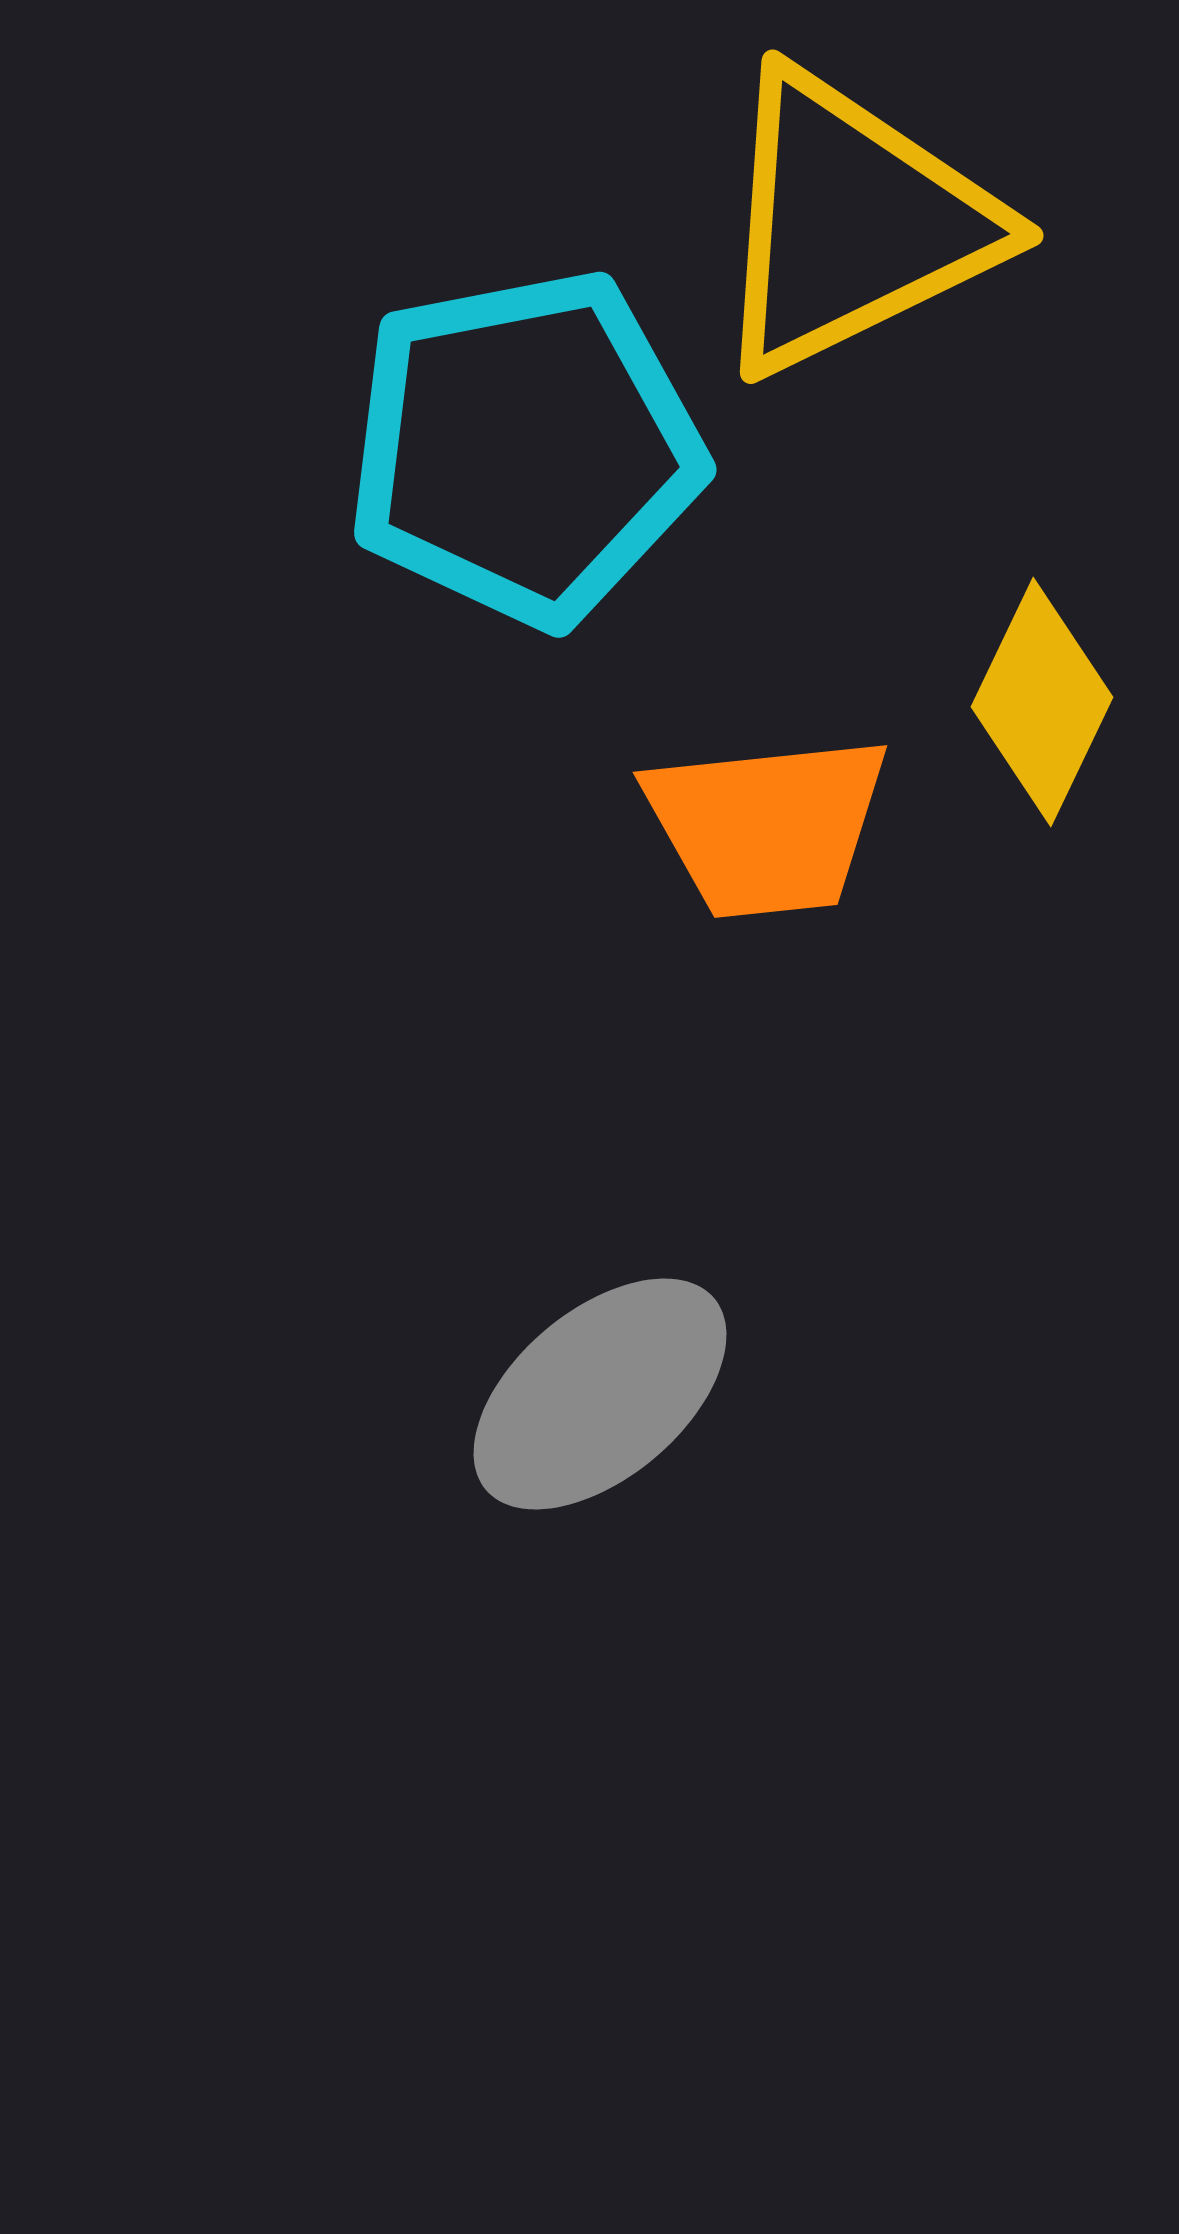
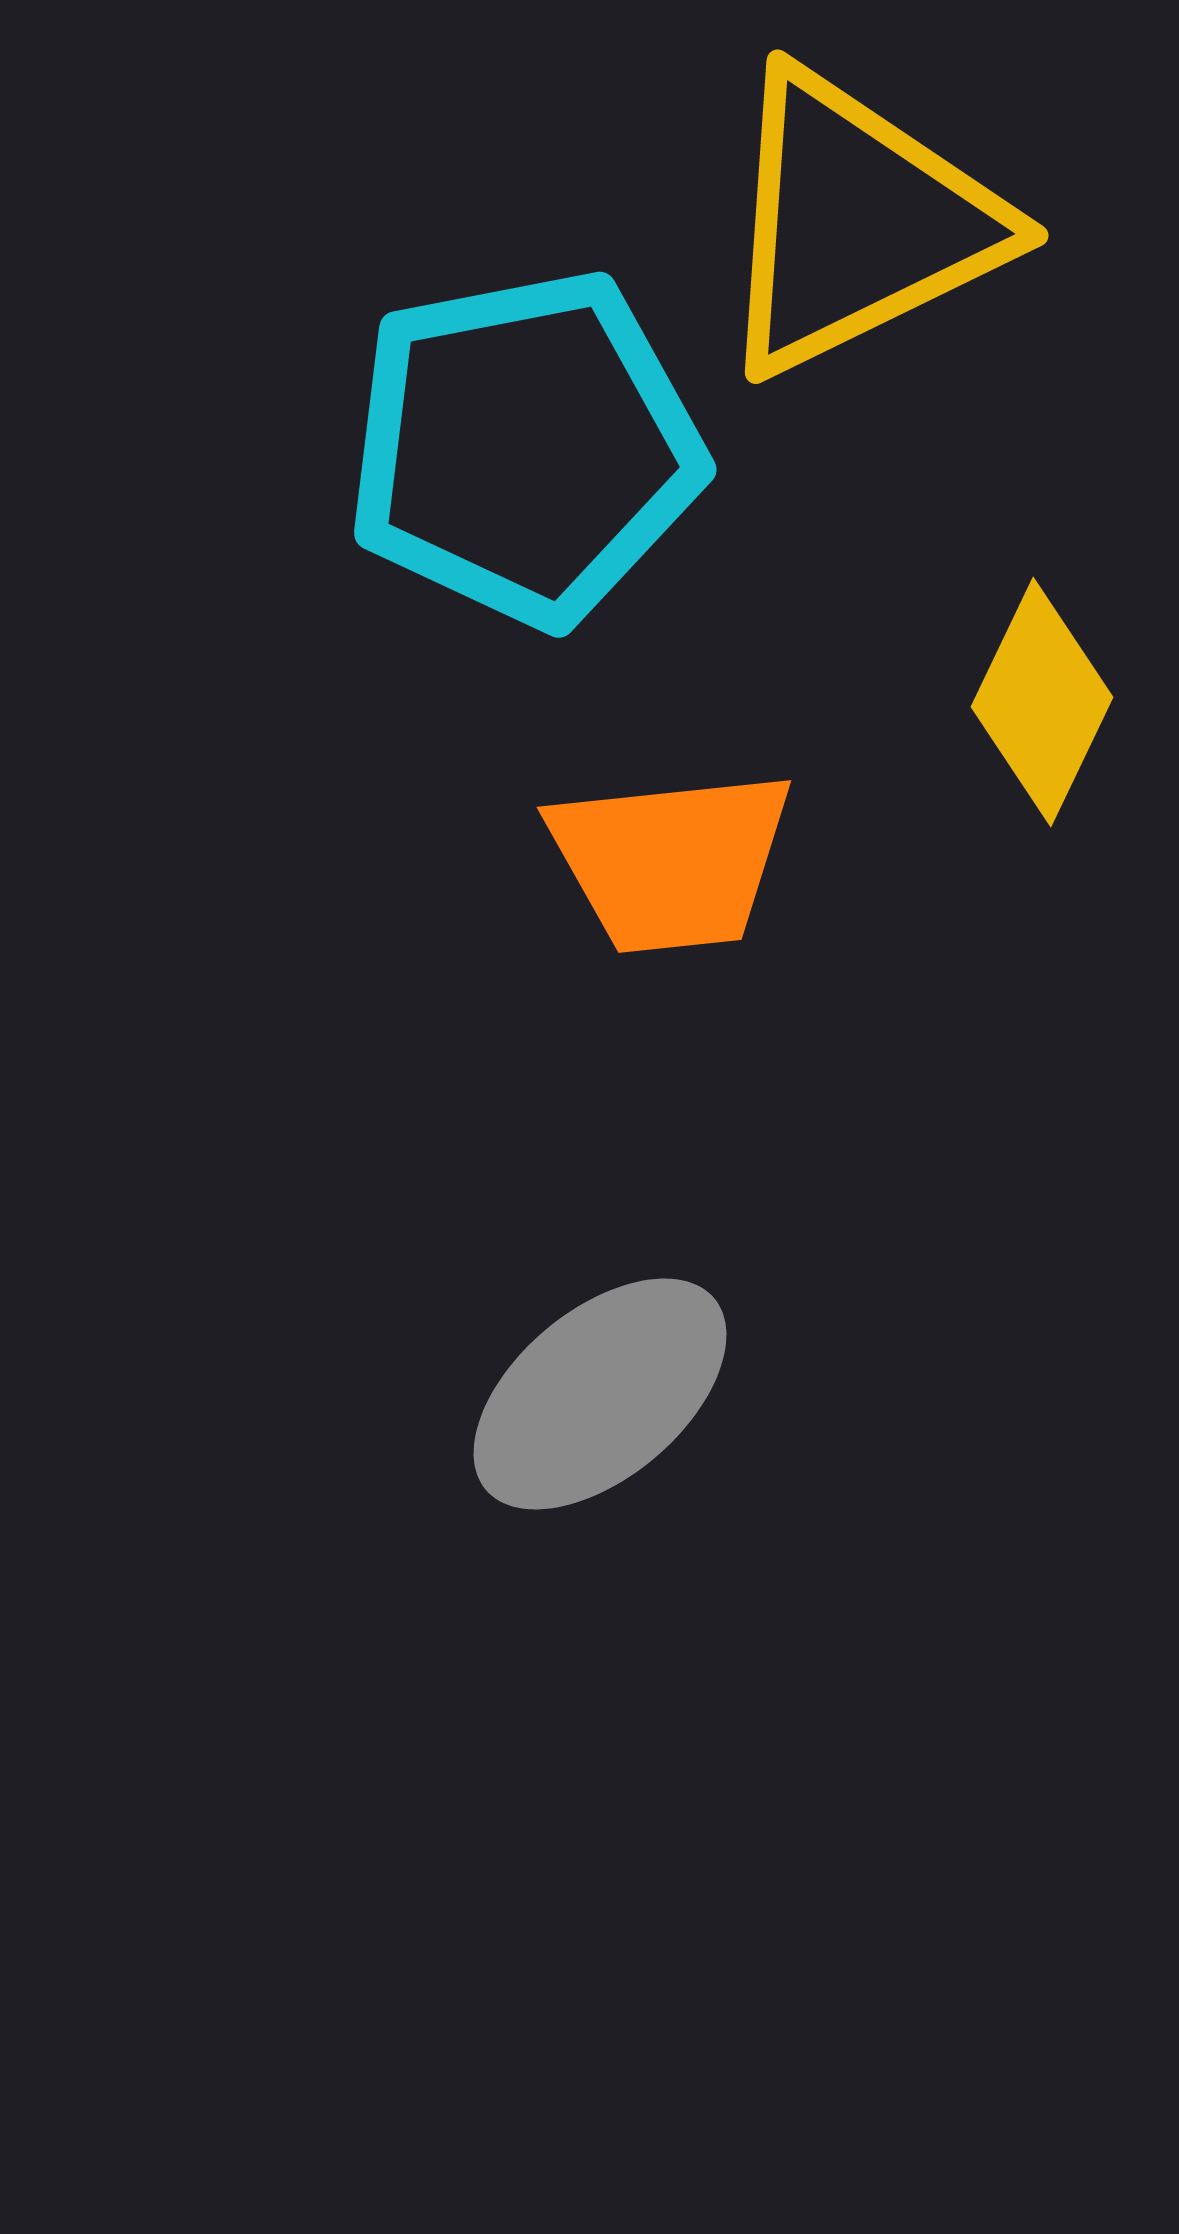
yellow triangle: moved 5 px right
orange trapezoid: moved 96 px left, 35 px down
